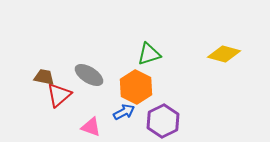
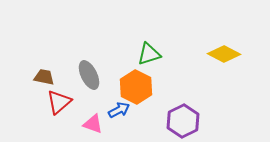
yellow diamond: rotated 12 degrees clockwise
gray ellipse: rotated 32 degrees clockwise
red triangle: moved 7 px down
blue arrow: moved 5 px left, 2 px up
purple hexagon: moved 20 px right
pink triangle: moved 2 px right, 3 px up
